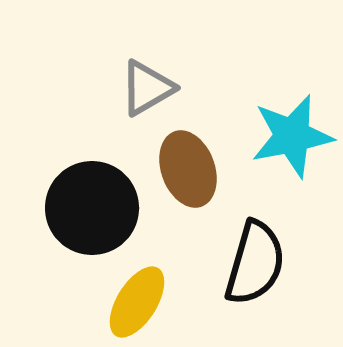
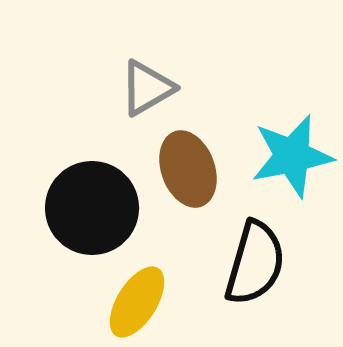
cyan star: moved 20 px down
